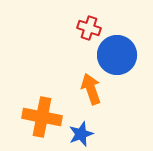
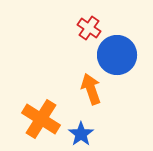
red cross: rotated 15 degrees clockwise
orange cross: moved 1 px left, 2 px down; rotated 21 degrees clockwise
blue star: rotated 15 degrees counterclockwise
